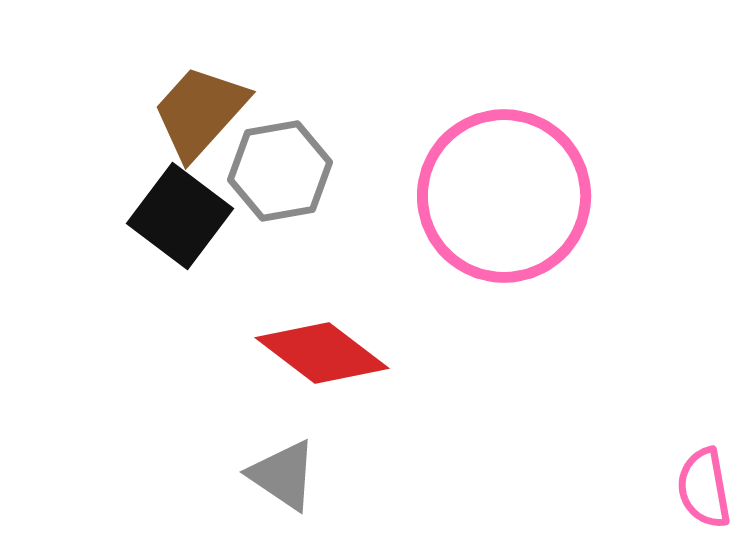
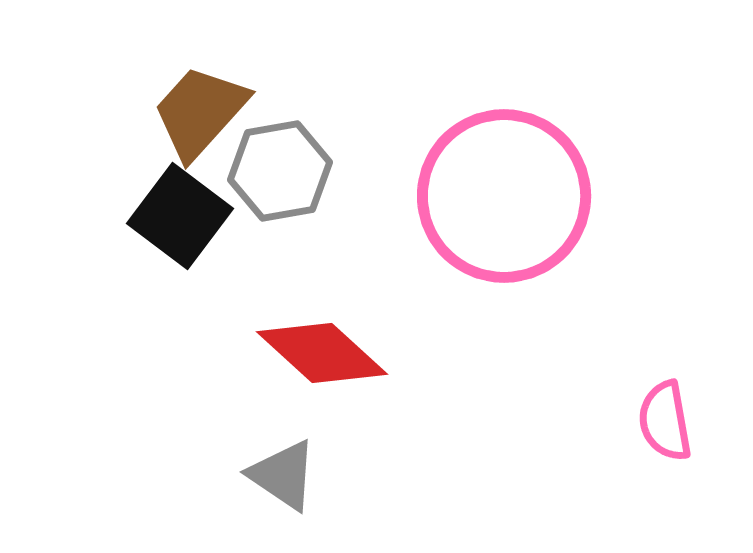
red diamond: rotated 5 degrees clockwise
pink semicircle: moved 39 px left, 67 px up
